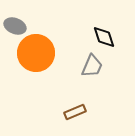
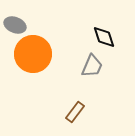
gray ellipse: moved 1 px up
orange circle: moved 3 px left, 1 px down
brown rectangle: rotated 30 degrees counterclockwise
